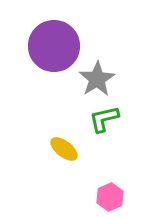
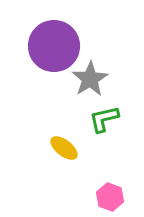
gray star: moved 7 px left
yellow ellipse: moved 1 px up
pink hexagon: rotated 16 degrees counterclockwise
